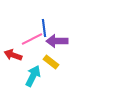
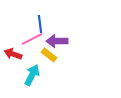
blue line: moved 4 px left, 4 px up
red arrow: moved 1 px up
yellow rectangle: moved 2 px left, 7 px up
cyan arrow: moved 1 px left, 1 px up
